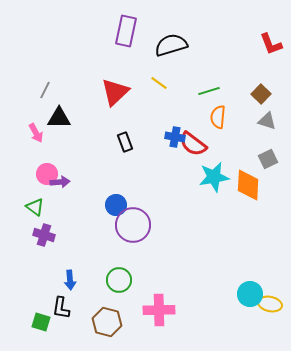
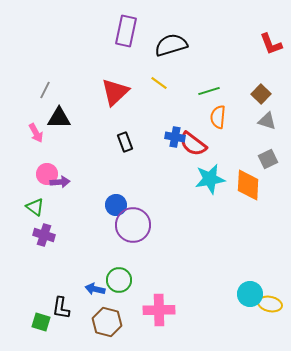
cyan star: moved 4 px left, 2 px down
blue arrow: moved 25 px right, 9 px down; rotated 108 degrees clockwise
